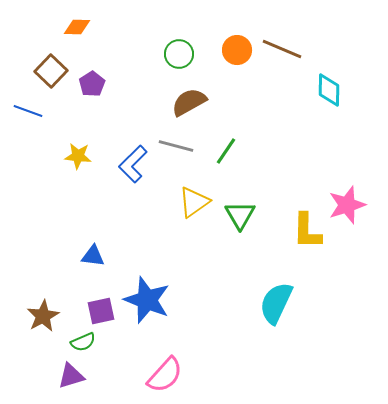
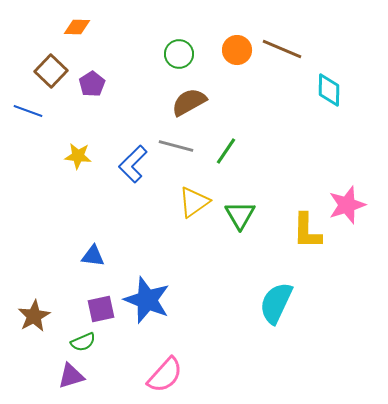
purple square: moved 2 px up
brown star: moved 9 px left
